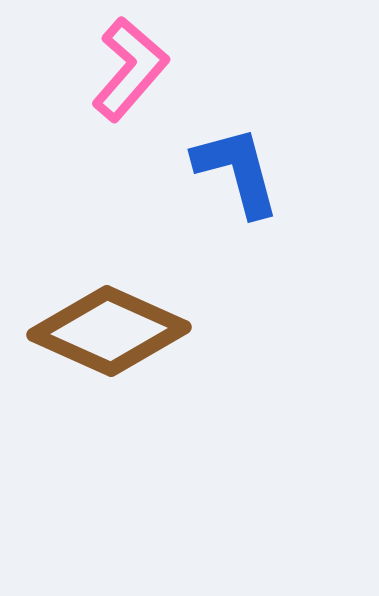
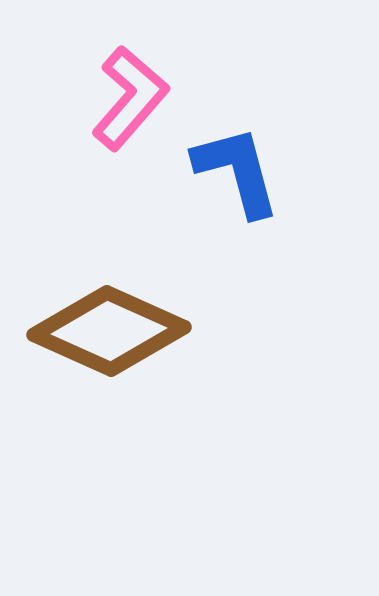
pink L-shape: moved 29 px down
